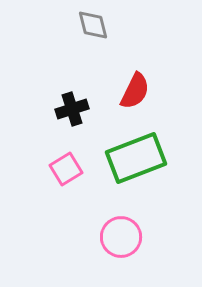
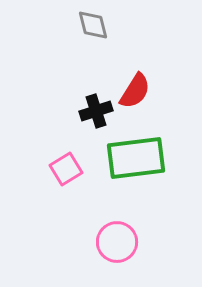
red semicircle: rotated 6 degrees clockwise
black cross: moved 24 px right, 2 px down
green rectangle: rotated 14 degrees clockwise
pink circle: moved 4 px left, 5 px down
